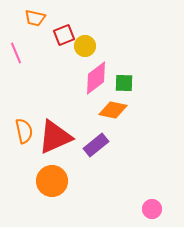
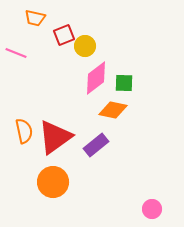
pink line: rotated 45 degrees counterclockwise
red triangle: rotated 12 degrees counterclockwise
orange circle: moved 1 px right, 1 px down
